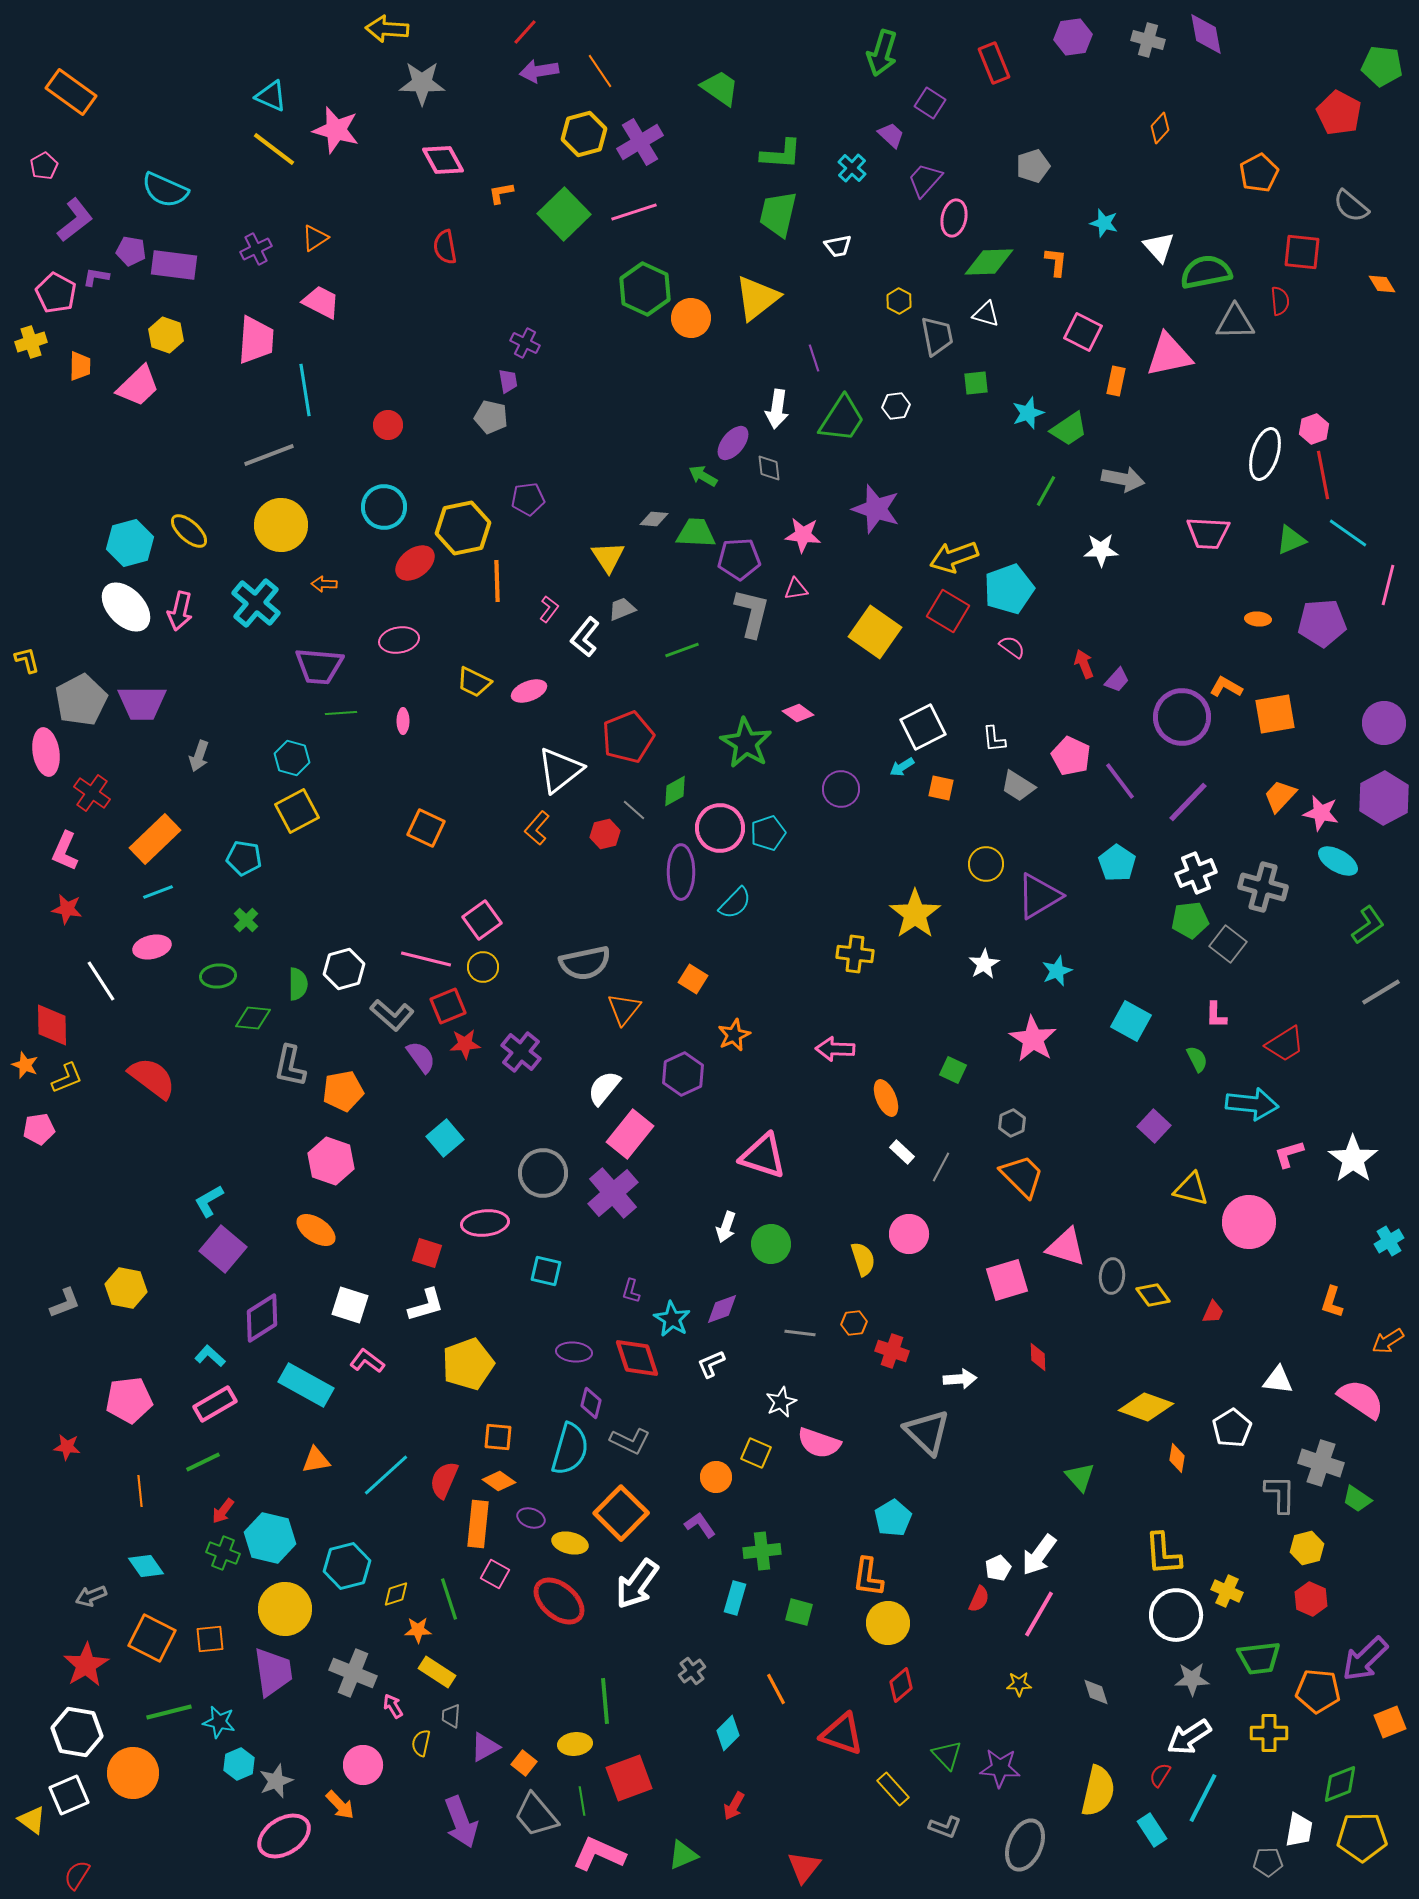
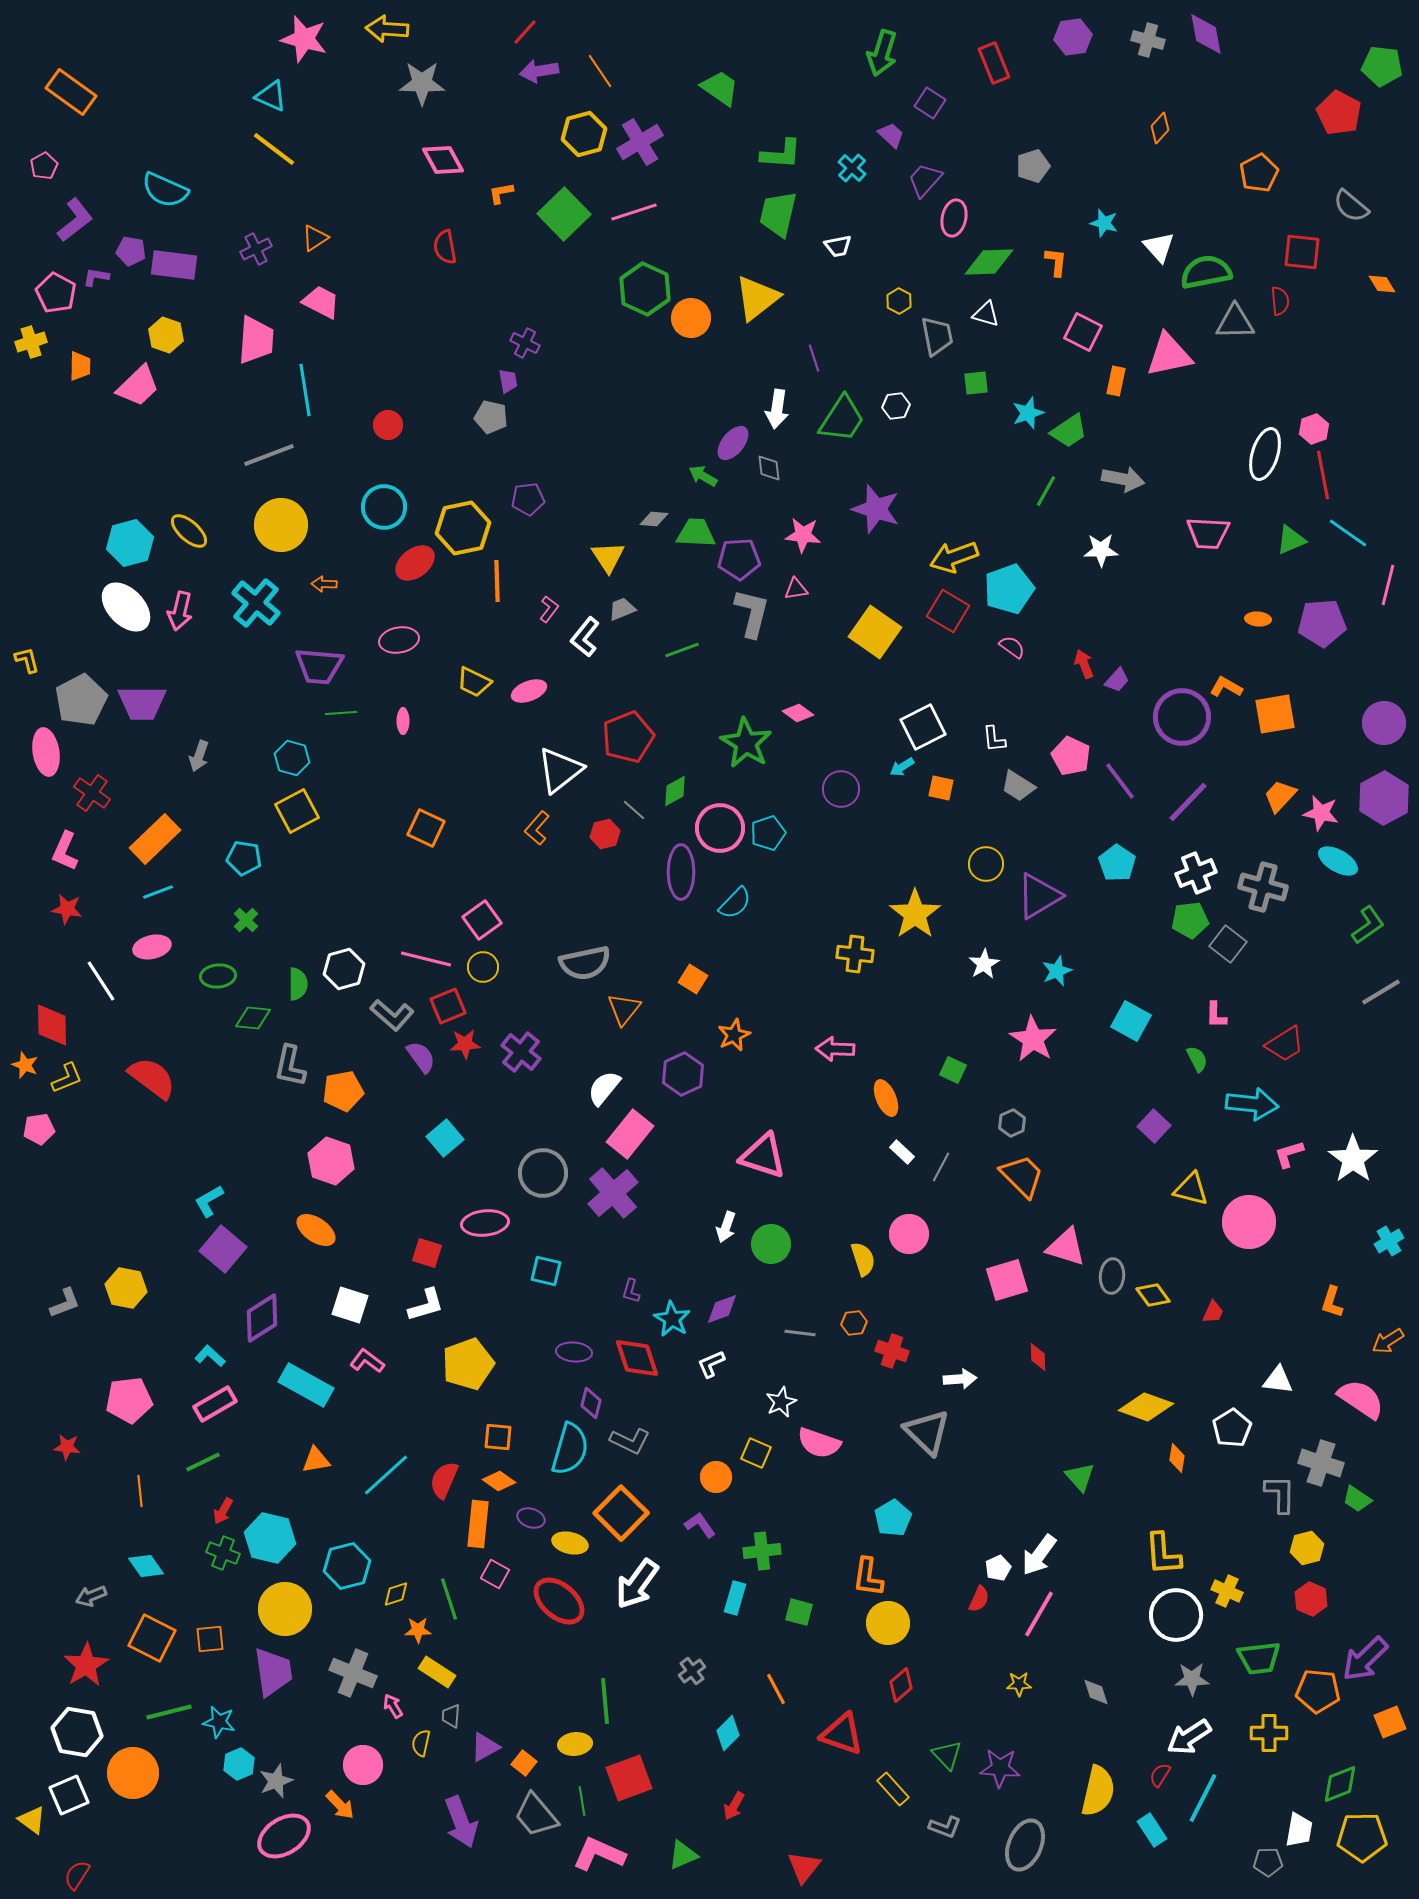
pink star at (336, 130): moved 32 px left, 91 px up
green trapezoid at (1069, 429): moved 2 px down
red arrow at (223, 1511): rotated 8 degrees counterclockwise
